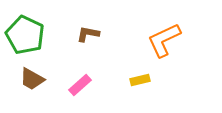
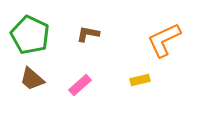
green pentagon: moved 5 px right
brown trapezoid: rotated 12 degrees clockwise
